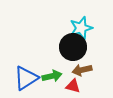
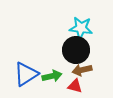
cyan star: rotated 25 degrees clockwise
black circle: moved 3 px right, 3 px down
blue triangle: moved 4 px up
red triangle: moved 2 px right
